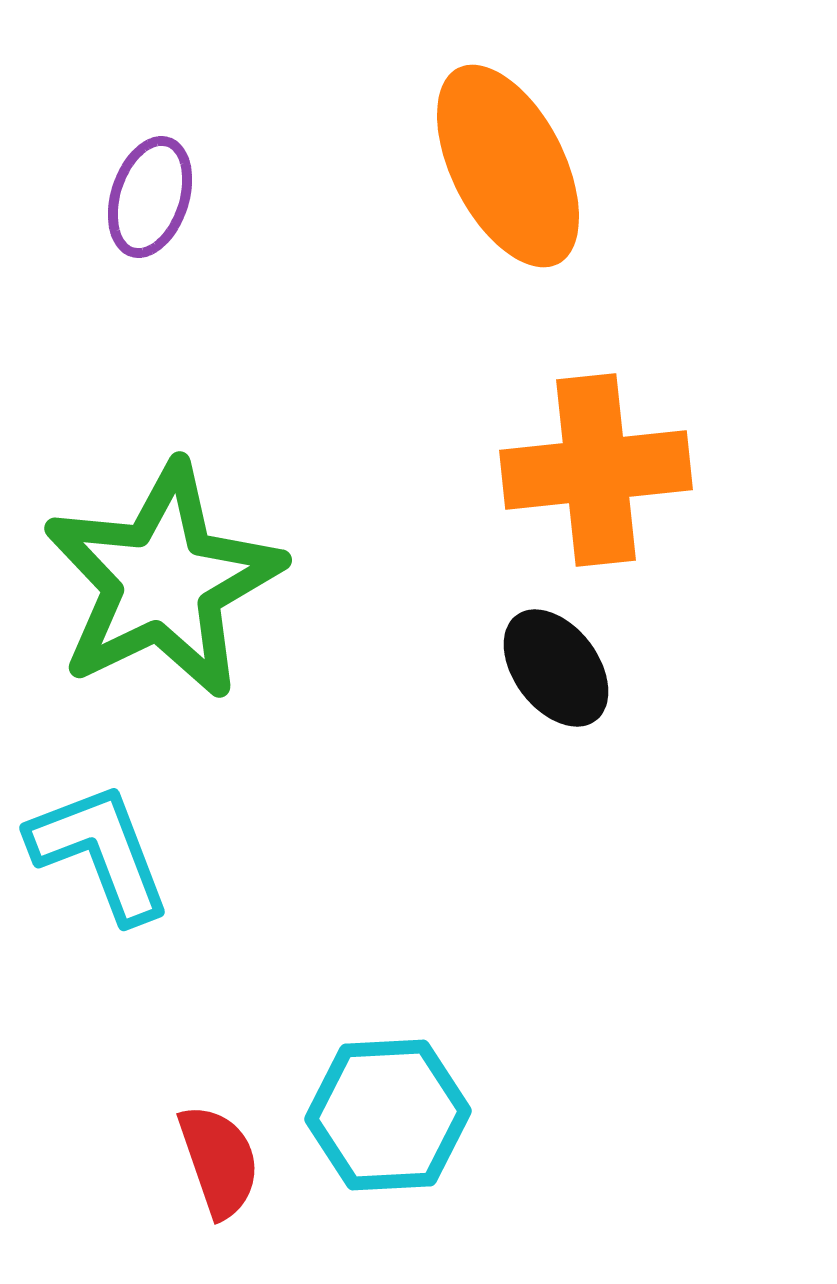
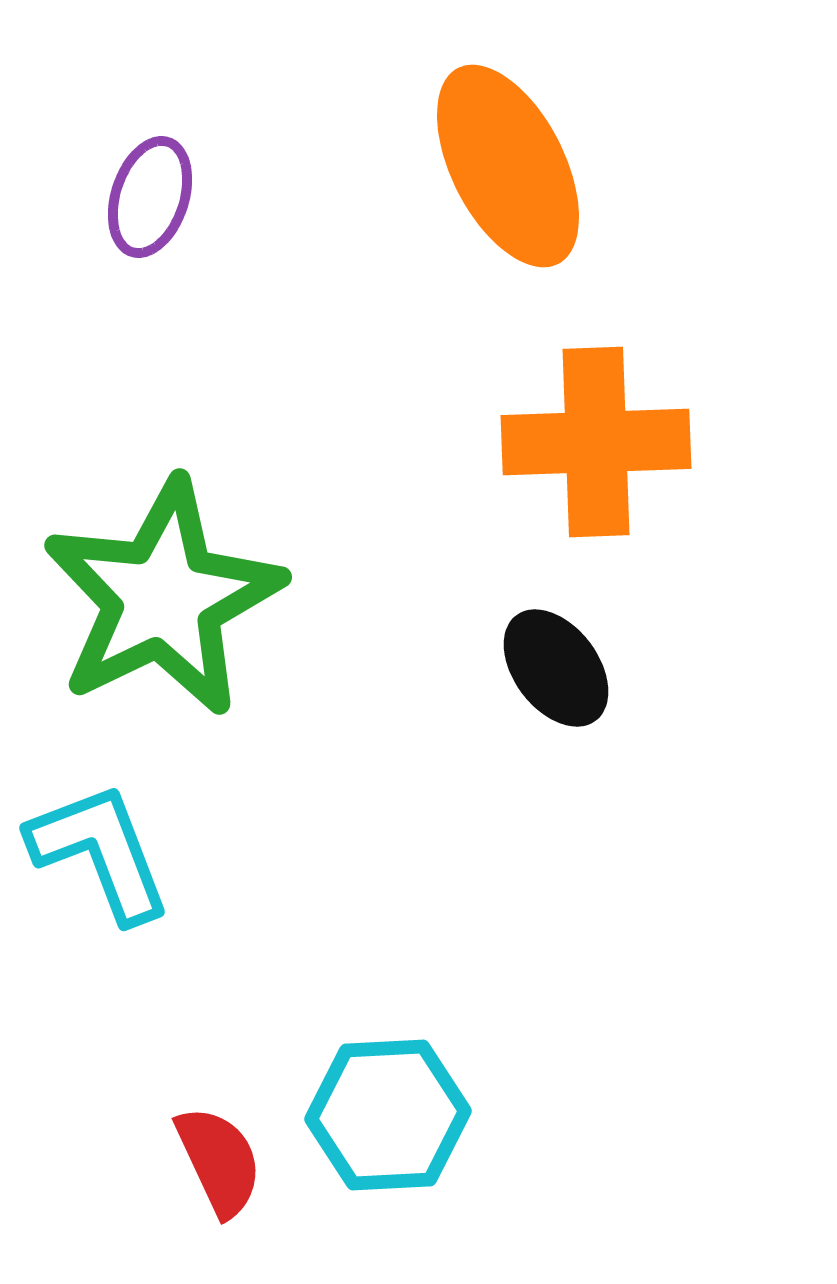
orange cross: moved 28 px up; rotated 4 degrees clockwise
green star: moved 17 px down
red semicircle: rotated 6 degrees counterclockwise
